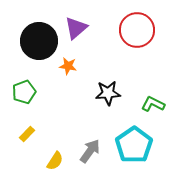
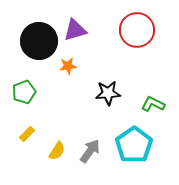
purple triangle: moved 1 px left, 2 px down; rotated 25 degrees clockwise
orange star: rotated 18 degrees counterclockwise
yellow semicircle: moved 2 px right, 10 px up
